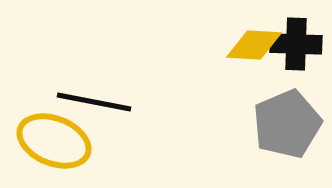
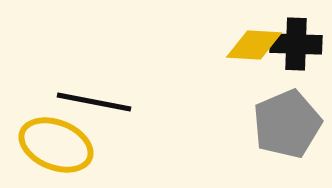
yellow ellipse: moved 2 px right, 4 px down
